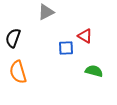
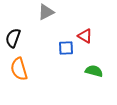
orange semicircle: moved 1 px right, 3 px up
